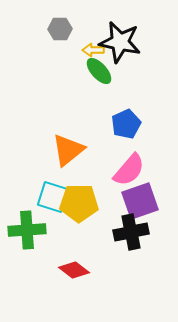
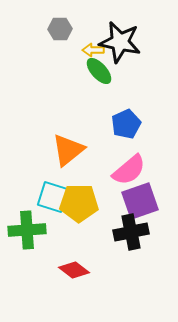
pink semicircle: rotated 9 degrees clockwise
